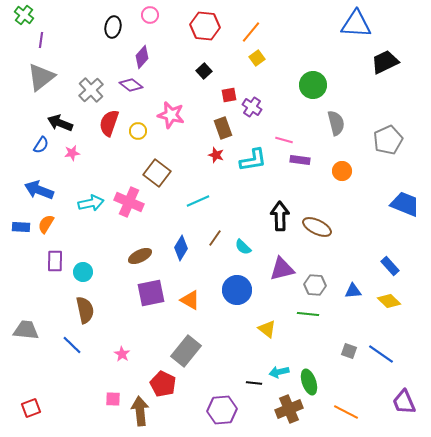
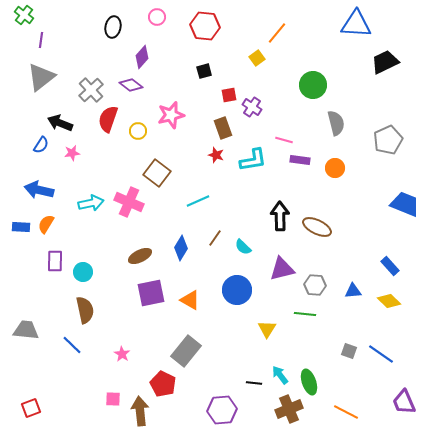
pink circle at (150, 15): moved 7 px right, 2 px down
orange line at (251, 32): moved 26 px right, 1 px down
black square at (204, 71): rotated 28 degrees clockwise
pink star at (171, 115): rotated 28 degrees counterclockwise
red semicircle at (109, 123): moved 1 px left, 4 px up
orange circle at (342, 171): moved 7 px left, 3 px up
blue arrow at (39, 190): rotated 8 degrees counterclockwise
green line at (308, 314): moved 3 px left
yellow triangle at (267, 329): rotated 24 degrees clockwise
cyan arrow at (279, 372): moved 1 px right, 3 px down; rotated 66 degrees clockwise
